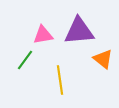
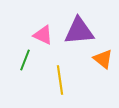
pink triangle: rotated 35 degrees clockwise
green line: rotated 15 degrees counterclockwise
